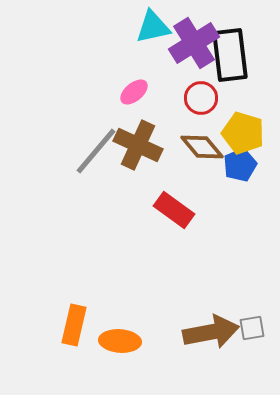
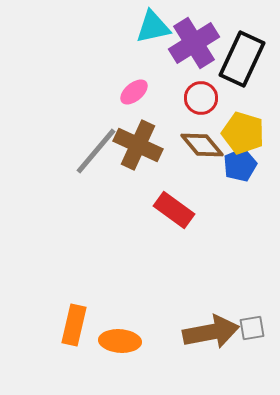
black rectangle: moved 12 px right, 4 px down; rotated 32 degrees clockwise
brown diamond: moved 2 px up
